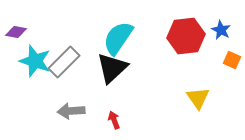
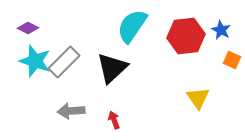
purple diamond: moved 12 px right, 4 px up; rotated 15 degrees clockwise
cyan semicircle: moved 14 px right, 12 px up
